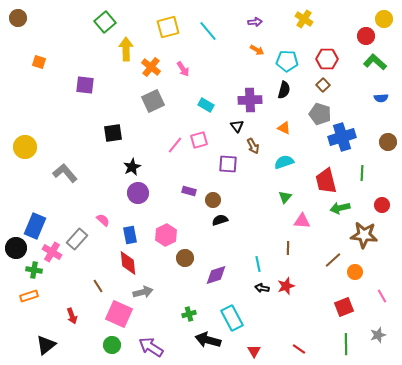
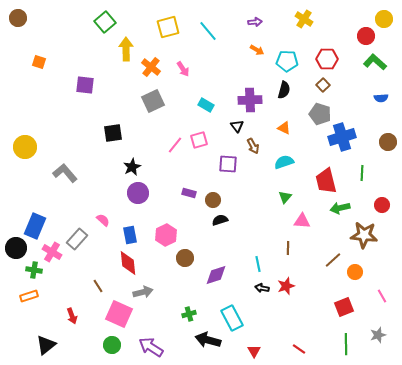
purple rectangle at (189, 191): moved 2 px down
